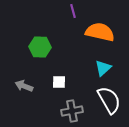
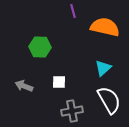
orange semicircle: moved 5 px right, 5 px up
